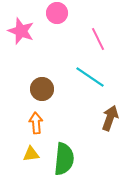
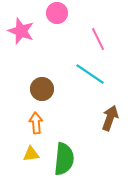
cyan line: moved 3 px up
